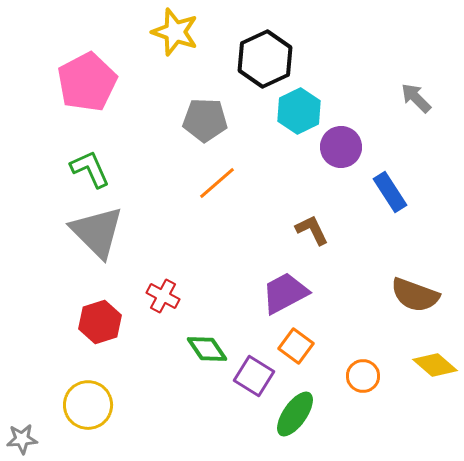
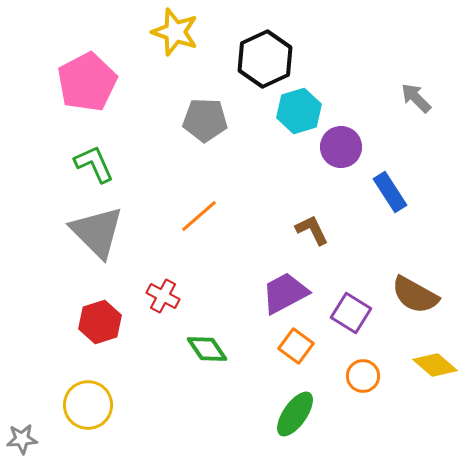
cyan hexagon: rotated 9 degrees clockwise
green L-shape: moved 4 px right, 5 px up
orange line: moved 18 px left, 33 px down
brown semicircle: rotated 9 degrees clockwise
purple square: moved 97 px right, 63 px up
